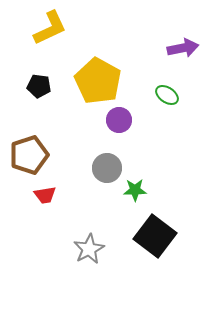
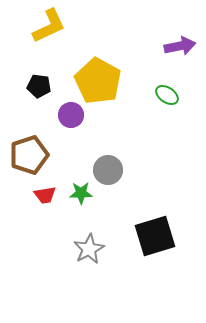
yellow L-shape: moved 1 px left, 2 px up
purple arrow: moved 3 px left, 2 px up
purple circle: moved 48 px left, 5 px up
gray circle: moved 1 px right, 2 px down
green star: moved 54 px left, 3 px down
black square: rotated 36 degrees clockwise
